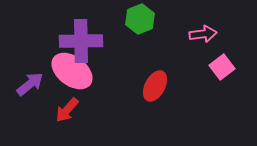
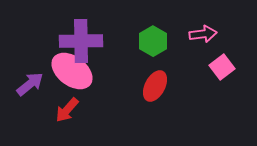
green hexagon: moved 13 px right, 22 px down; rotated 8 degrees counterclockwise
